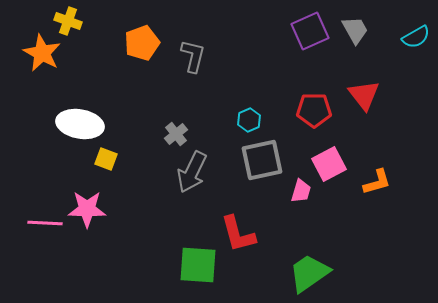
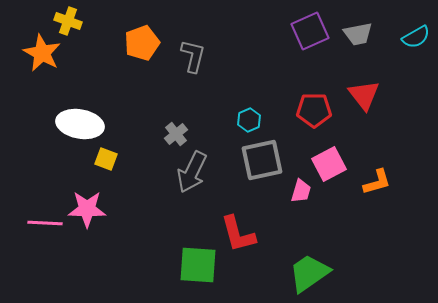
gray trapezoid: moved 3 px right, 4 px down; rotated 108 degrees clockwise
